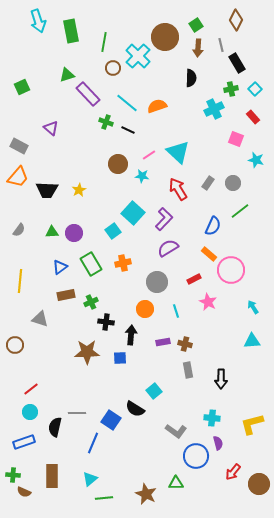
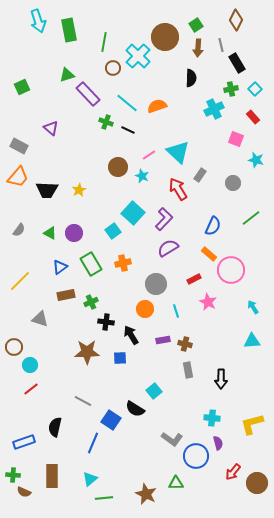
green rectangle at (71, 31): moved 2 px left, 1 px up
brown circle at (118, 164): moved 3 px down
cyan star at (142, 176): rotated 16 degrees clockwise
gray rectangle at (208, 183): moved 8 px left, 8 px up
green line at (240, 211): moved 11 px right, 7 px down
green triangle at (52, 232): moved 2 px left, 1 px down; rotated 32 degrees clockwise
yellow line at (20, 281): rotated 40 degrees clockwise
gray circle at (157, 282): moved 1 px left, 2 px down
black arrow at (131, 335): rotated 36 degrees counterclockwise
purple rectangle at (163, 342): moved 2 px up
brown circle at (15, 345): moved 1 px left, 2 px down
cyan circle at (30, 412): moved 47 px up
gray line at (77, 413): moved 6 px right, 12 px up; rotated 30 degrees clockwise
gray L-shape at (176, 431): moved 4 px left, 8 px down
brown circle at (259, 484): moved 2 px left, 1 px up
